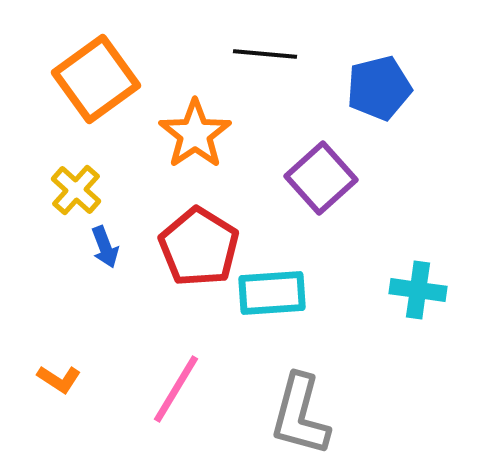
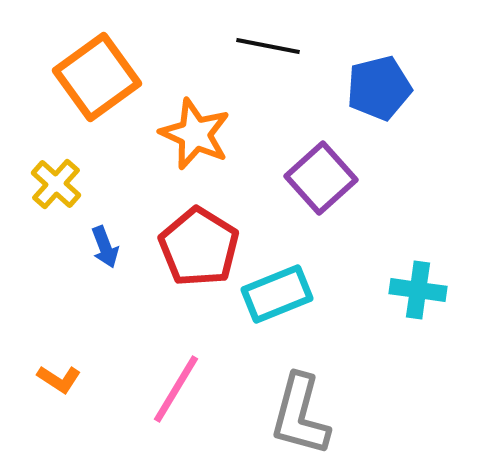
black line: moved 3 px right, 8 px up; rotated 6 degrees clockwise
orange square: moved 1 px right, 2 px up
orange star: rotated 14 degrees counterclockwise
yellow cross: moved 20 px left, 6 px up
cyan rectangle: moved 5 px right, 1 px down; rotated 18 degrees counterclockwise
